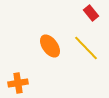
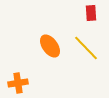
red rectangle: rotated 35 degrees clockwise
